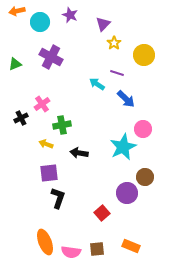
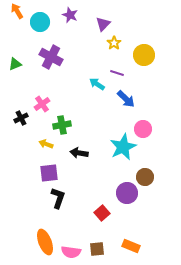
orange arrow: rotated 70 degrees clockwise
